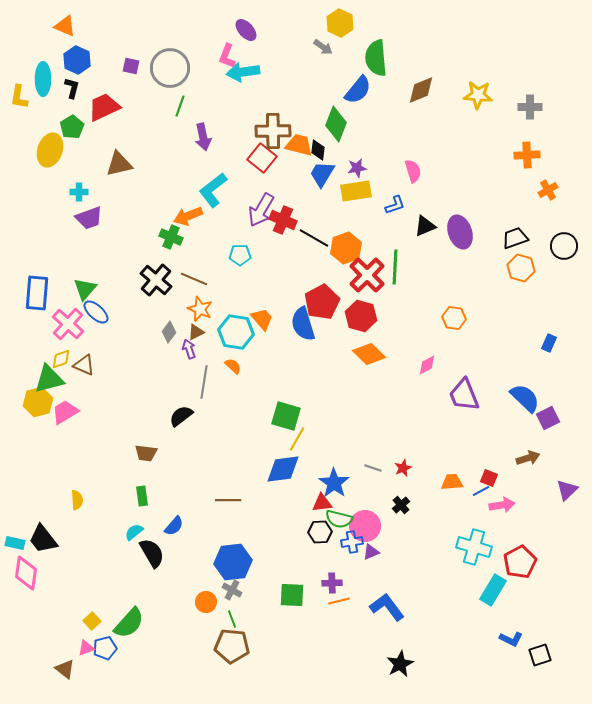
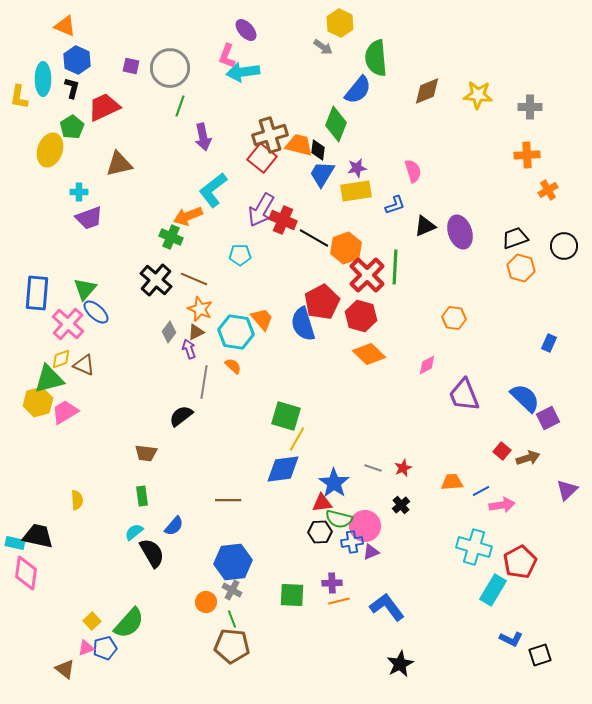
brown diamond at (421, 90): moved 6 px right, 1 px down
brown cross at (273, 131): moved 3 px left, 4 px down; rotated 16 degrees counterclockwise
red square at (489, 478): moved 13 px right, 27 px up; rotated 18 degrees clockwise
black trapezoid at (43, 539): moved 5 px left, 3 px up; rotated 140 degrees clockwise
